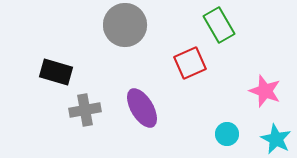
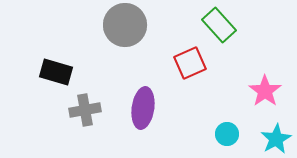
green rectangle: rotated 12 degrees counterclockwise
pink star: rotated 16 degrees clockwise
purple ellipse: moved 1 px right; rotated 39 degrees clockwise
cyan star: rotated 16 degrees clockwise
